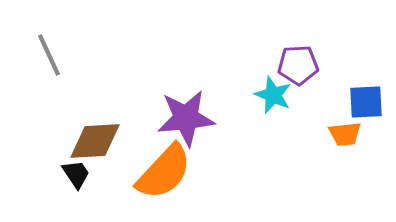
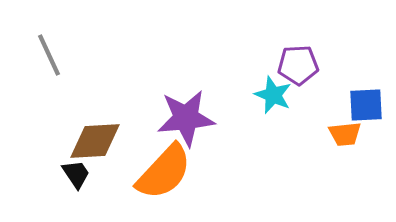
blue square: moved 3 px down
